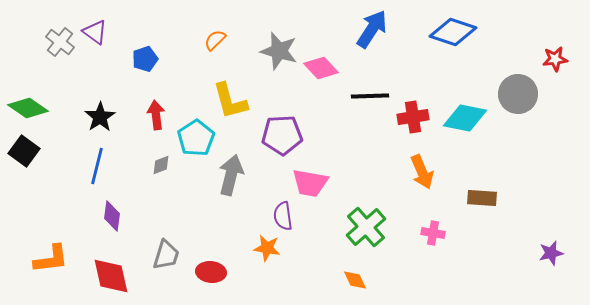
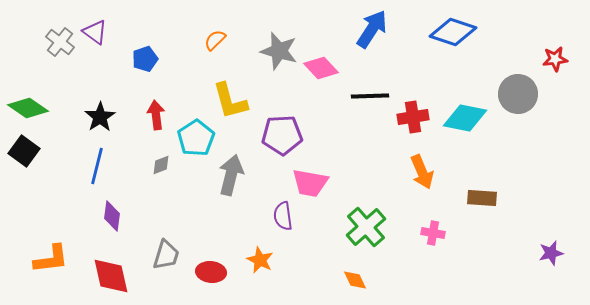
orange star: moved 7 px left, 12 px down; rotated 16 degrees clockwise
